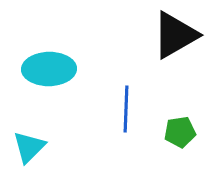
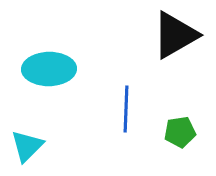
cyan triangle: moved 2 px left, 1 px up
